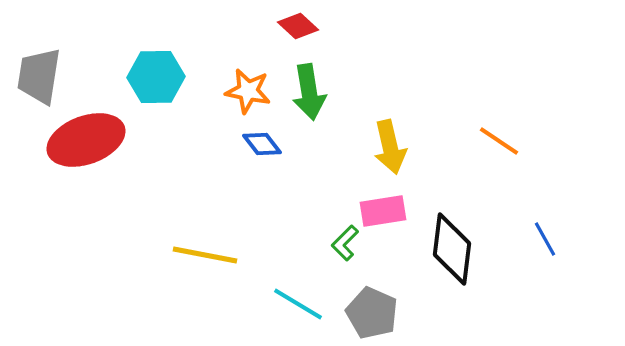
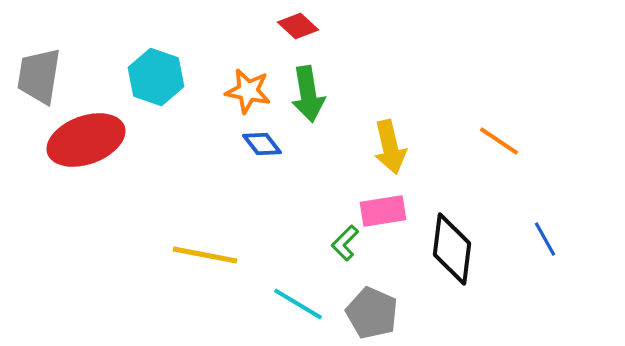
cyan hexagon: rotated 20 degrees clockwise
green arrow: moved 1 px left, 2 px down
